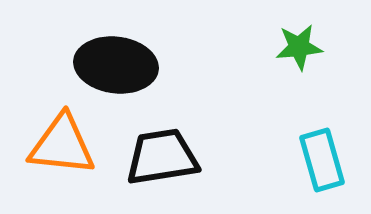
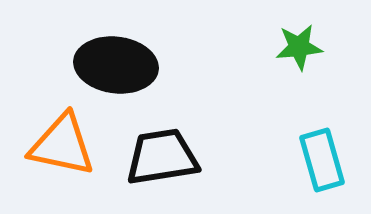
orange triangle: rotated 6 degrees clockwise
